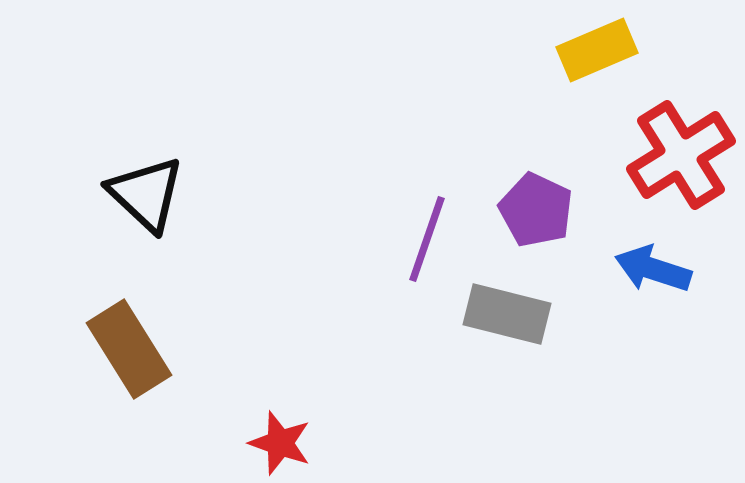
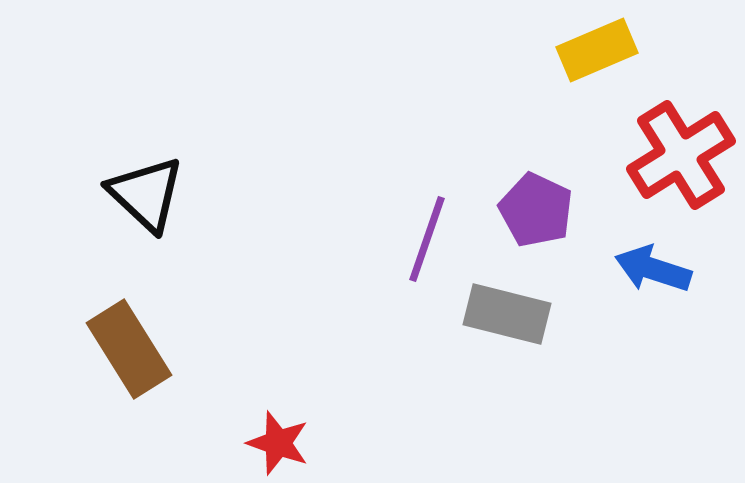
red star: moved 2 px left
